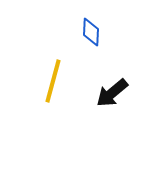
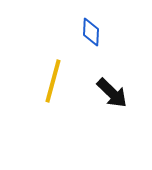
black arrow: rotated 96 degrees counterclockwise
